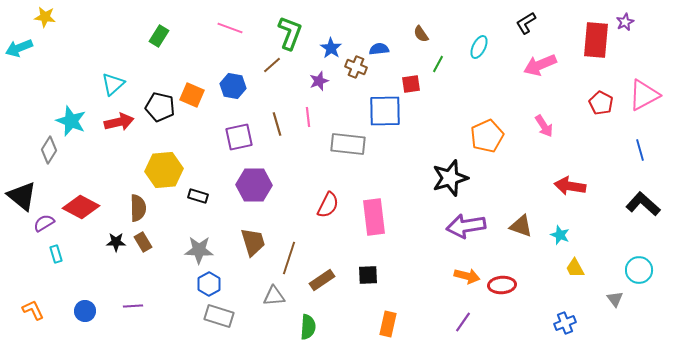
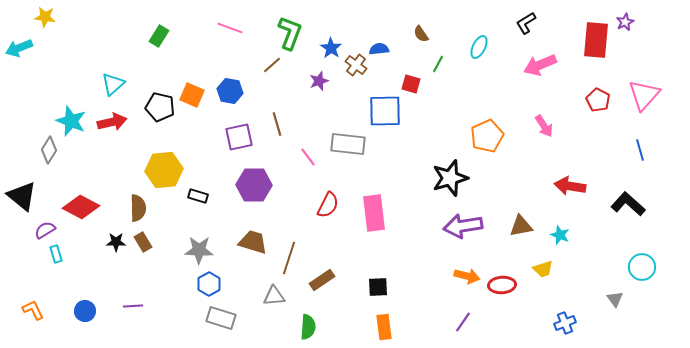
brown cross at (356, 67): moved 2 px up; rotated 15 degrees clockwise
red square at (411, 84): rotated 24 degrees clockwise
blue hexagon at (233, 86): moved 3 px left, 5 px down
pink triangle at (644, 95): rotated 20 degrees counterclockwise
red pentagon at (601, 103): moved 3 px left, 3 px up
pink line at (308, 117): moved 40 px down; rotated 30 degrees counterclockwise
red arrow at (119, 122): moved 7 px left
black L-shape at (643, 204): moved 15 px left
pink rectangle at (374, 217): moved 4 px up
purple semicircle at (44, 223): moved 1 px right, 7 px down
purple arrow at (466, 226): moved 3 px left
brown triangle at (521, 226): rotated 30 degrees counterclockwise
brown trapezoid at (253, 242): rotated 56 degrees counterclockwise
yellow trapezoid at (575, 268): moved 32 px left, 1 px down; rotated 80 degrees counterclockwise
cyan circle at (639, 270): moved 3 px right, 3 px up
black square at (368, 275): moved 10 px right, 12 px down
gray rectangle at (219, 316): moved 2 px right, 2 px down
orange rectangle at (388, 324): moved 4 px left, 3 px down; rotated 20 degrees counterclockwise
